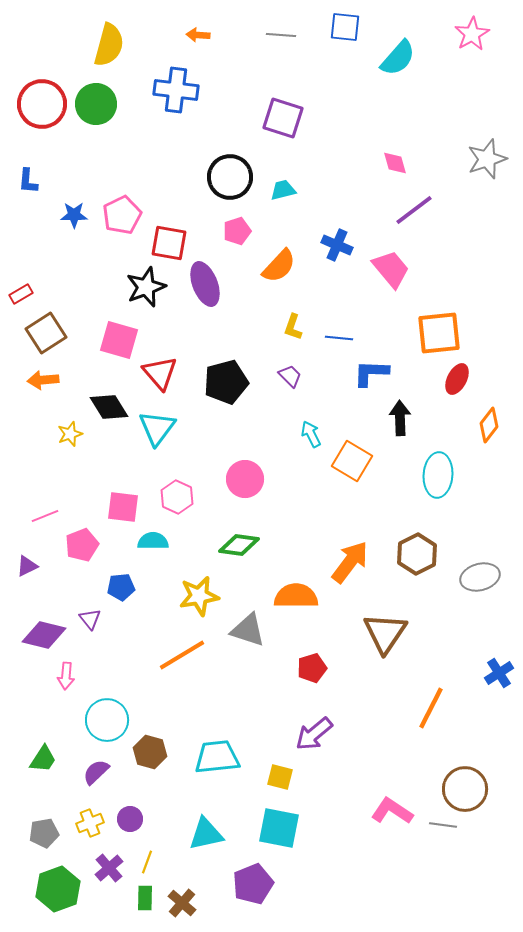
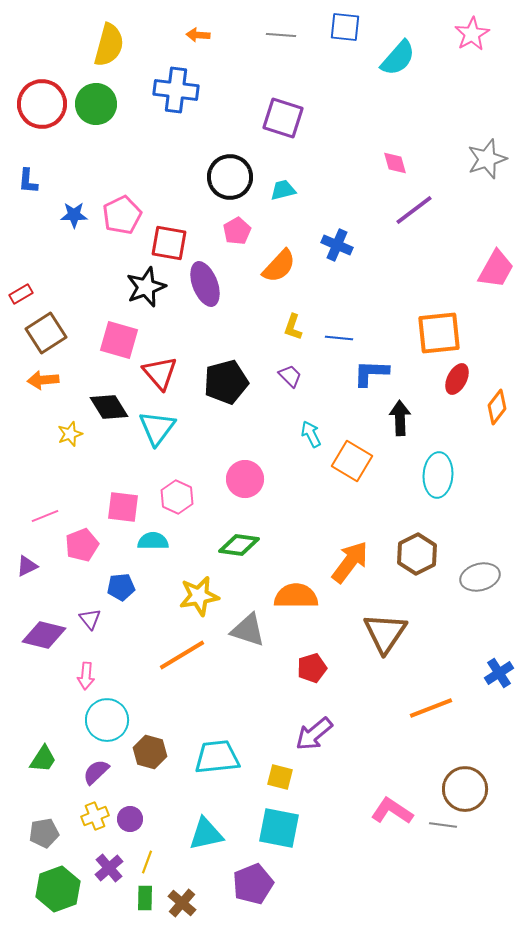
pink pentagon at (237, 231): rotated 12 degrees counterclockwise
pink trapezoid at (391, 269): moved 105 px right; rotated 69 degrees clockwise
orange diamond at (489, 425): moved 8 px right, 18 px up
pink arrow at (66, 676): moved 20 px right
orange line at (431, 708): rotated 42 degrees clockwise
yellow cross at (90, 823): moved 5 px right, 7 px up
